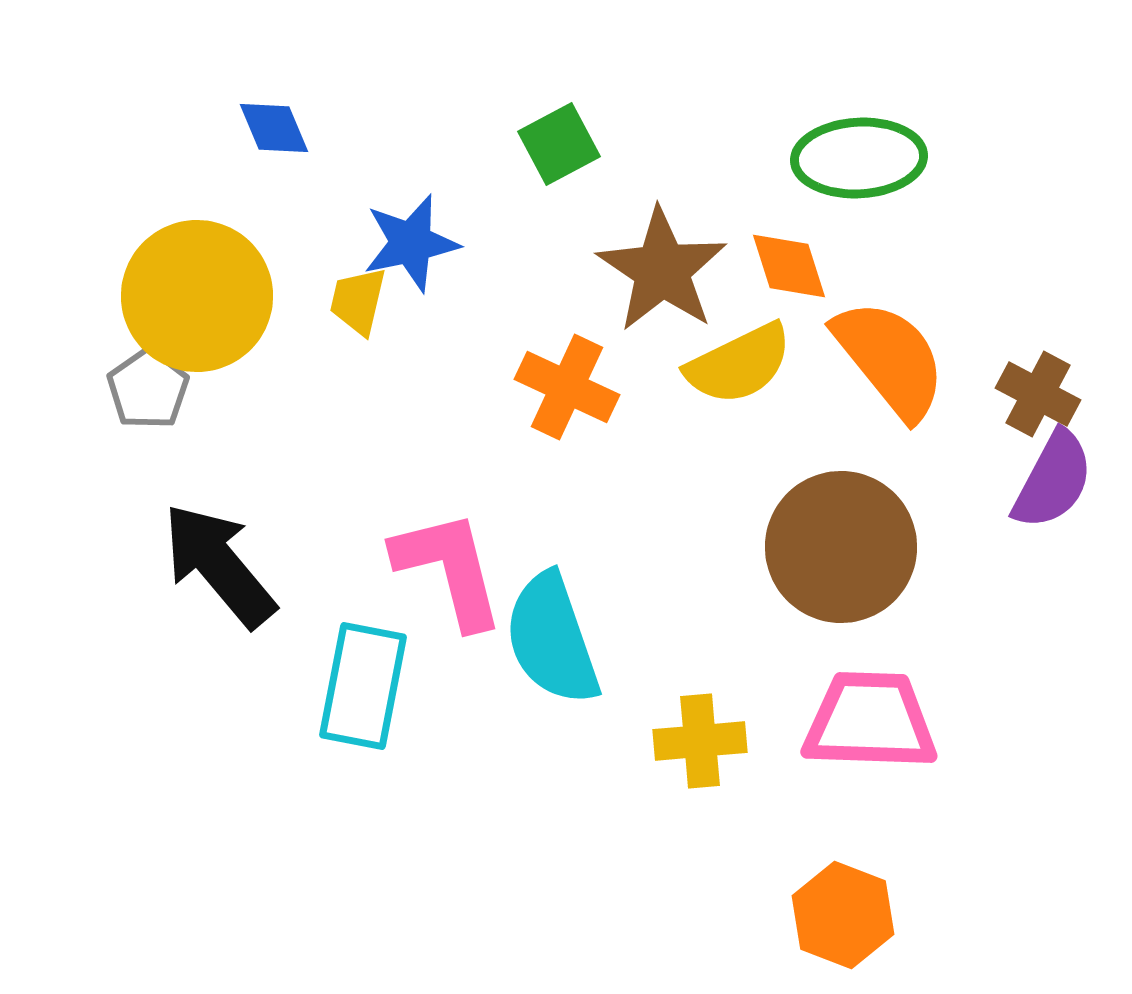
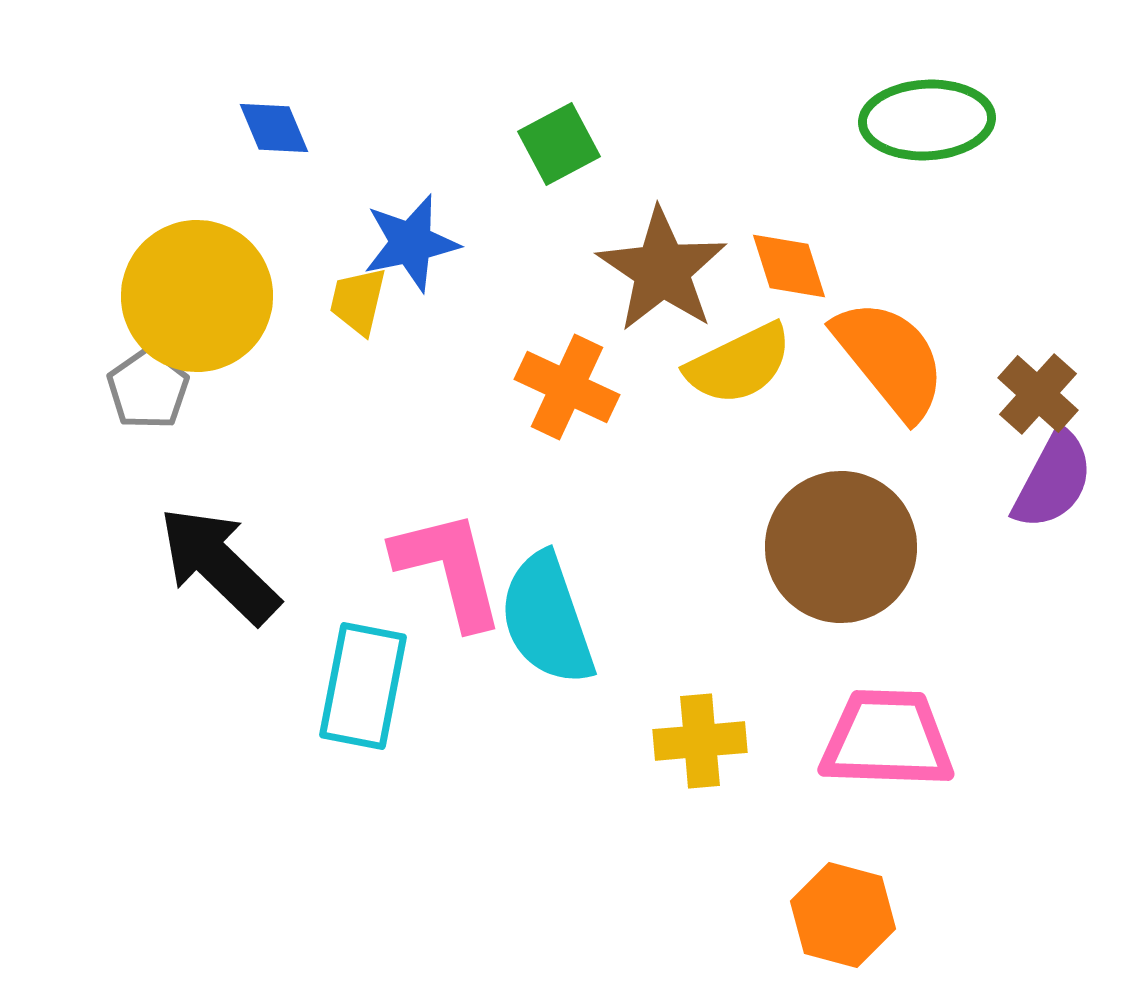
green ellipse: moved 68 px right, 38 px up
brown cross: rotated 14 degrees clockwise
black arrow: rotated 6 degrees counterclockwise
cyan semicircle: moved 5 px left, 20 px up
pink trapezoid: moved 17 px right, 18 px down
orange hexagon: rotated 6 degrees counterclockwise
